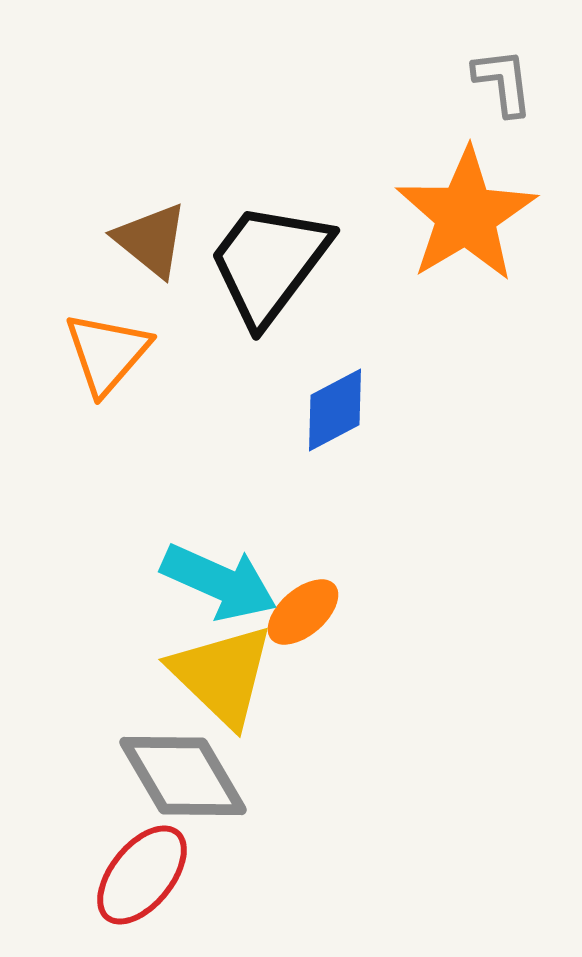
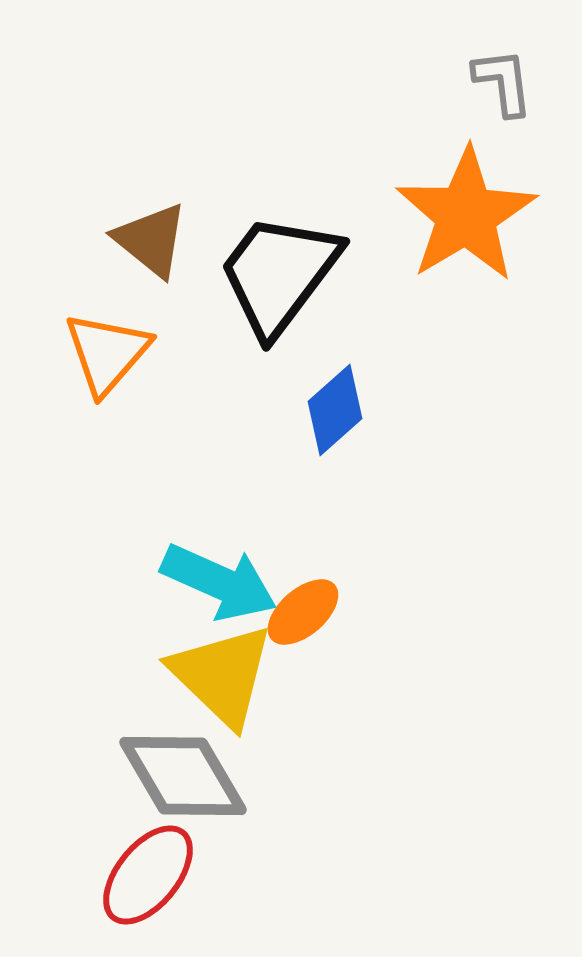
black trapezoid: moved 10 px right, 11 px down
blue diamond: rotated 14 degrees counterclockwise
red ellipse: moved 6 px right
